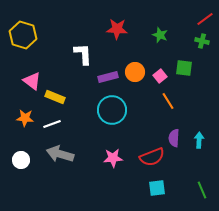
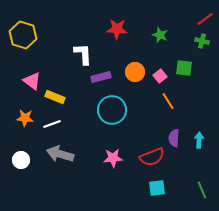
purple rectangle: moved 7 px left
